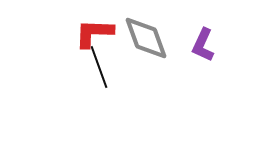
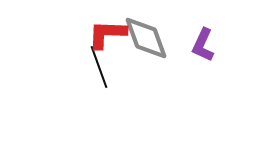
red L-shape: moved 13 px right, 1 px down
